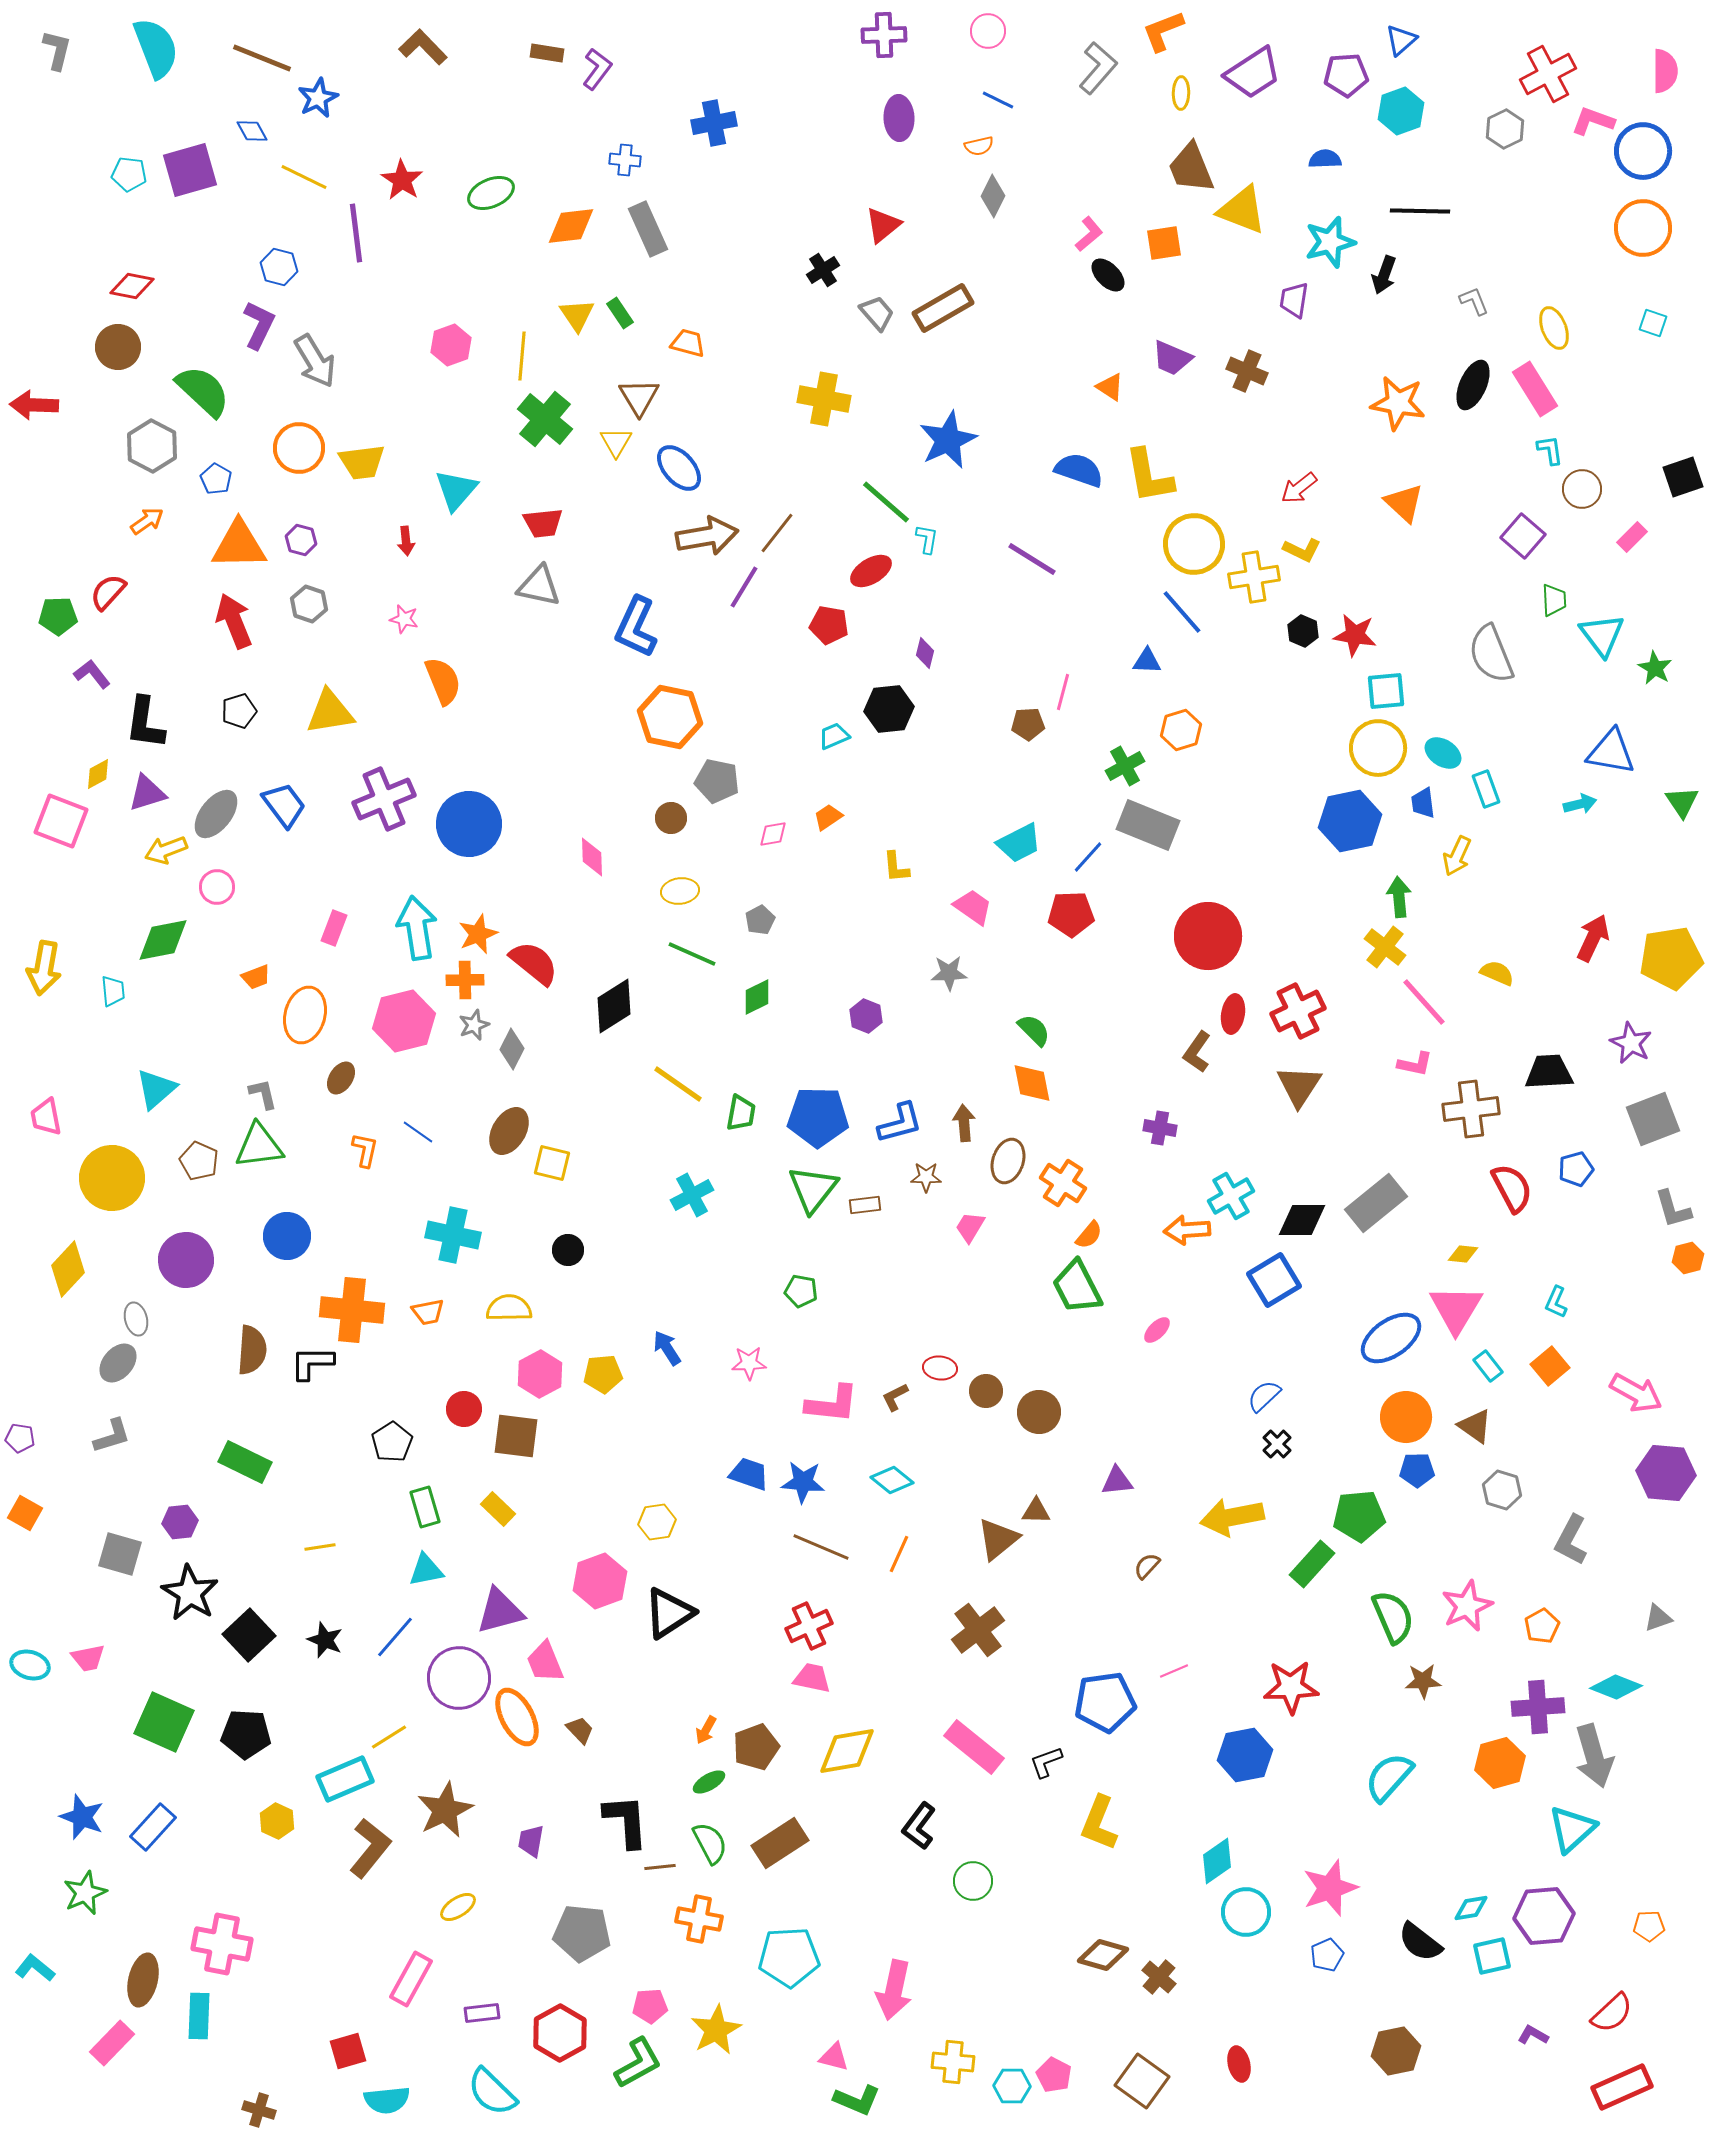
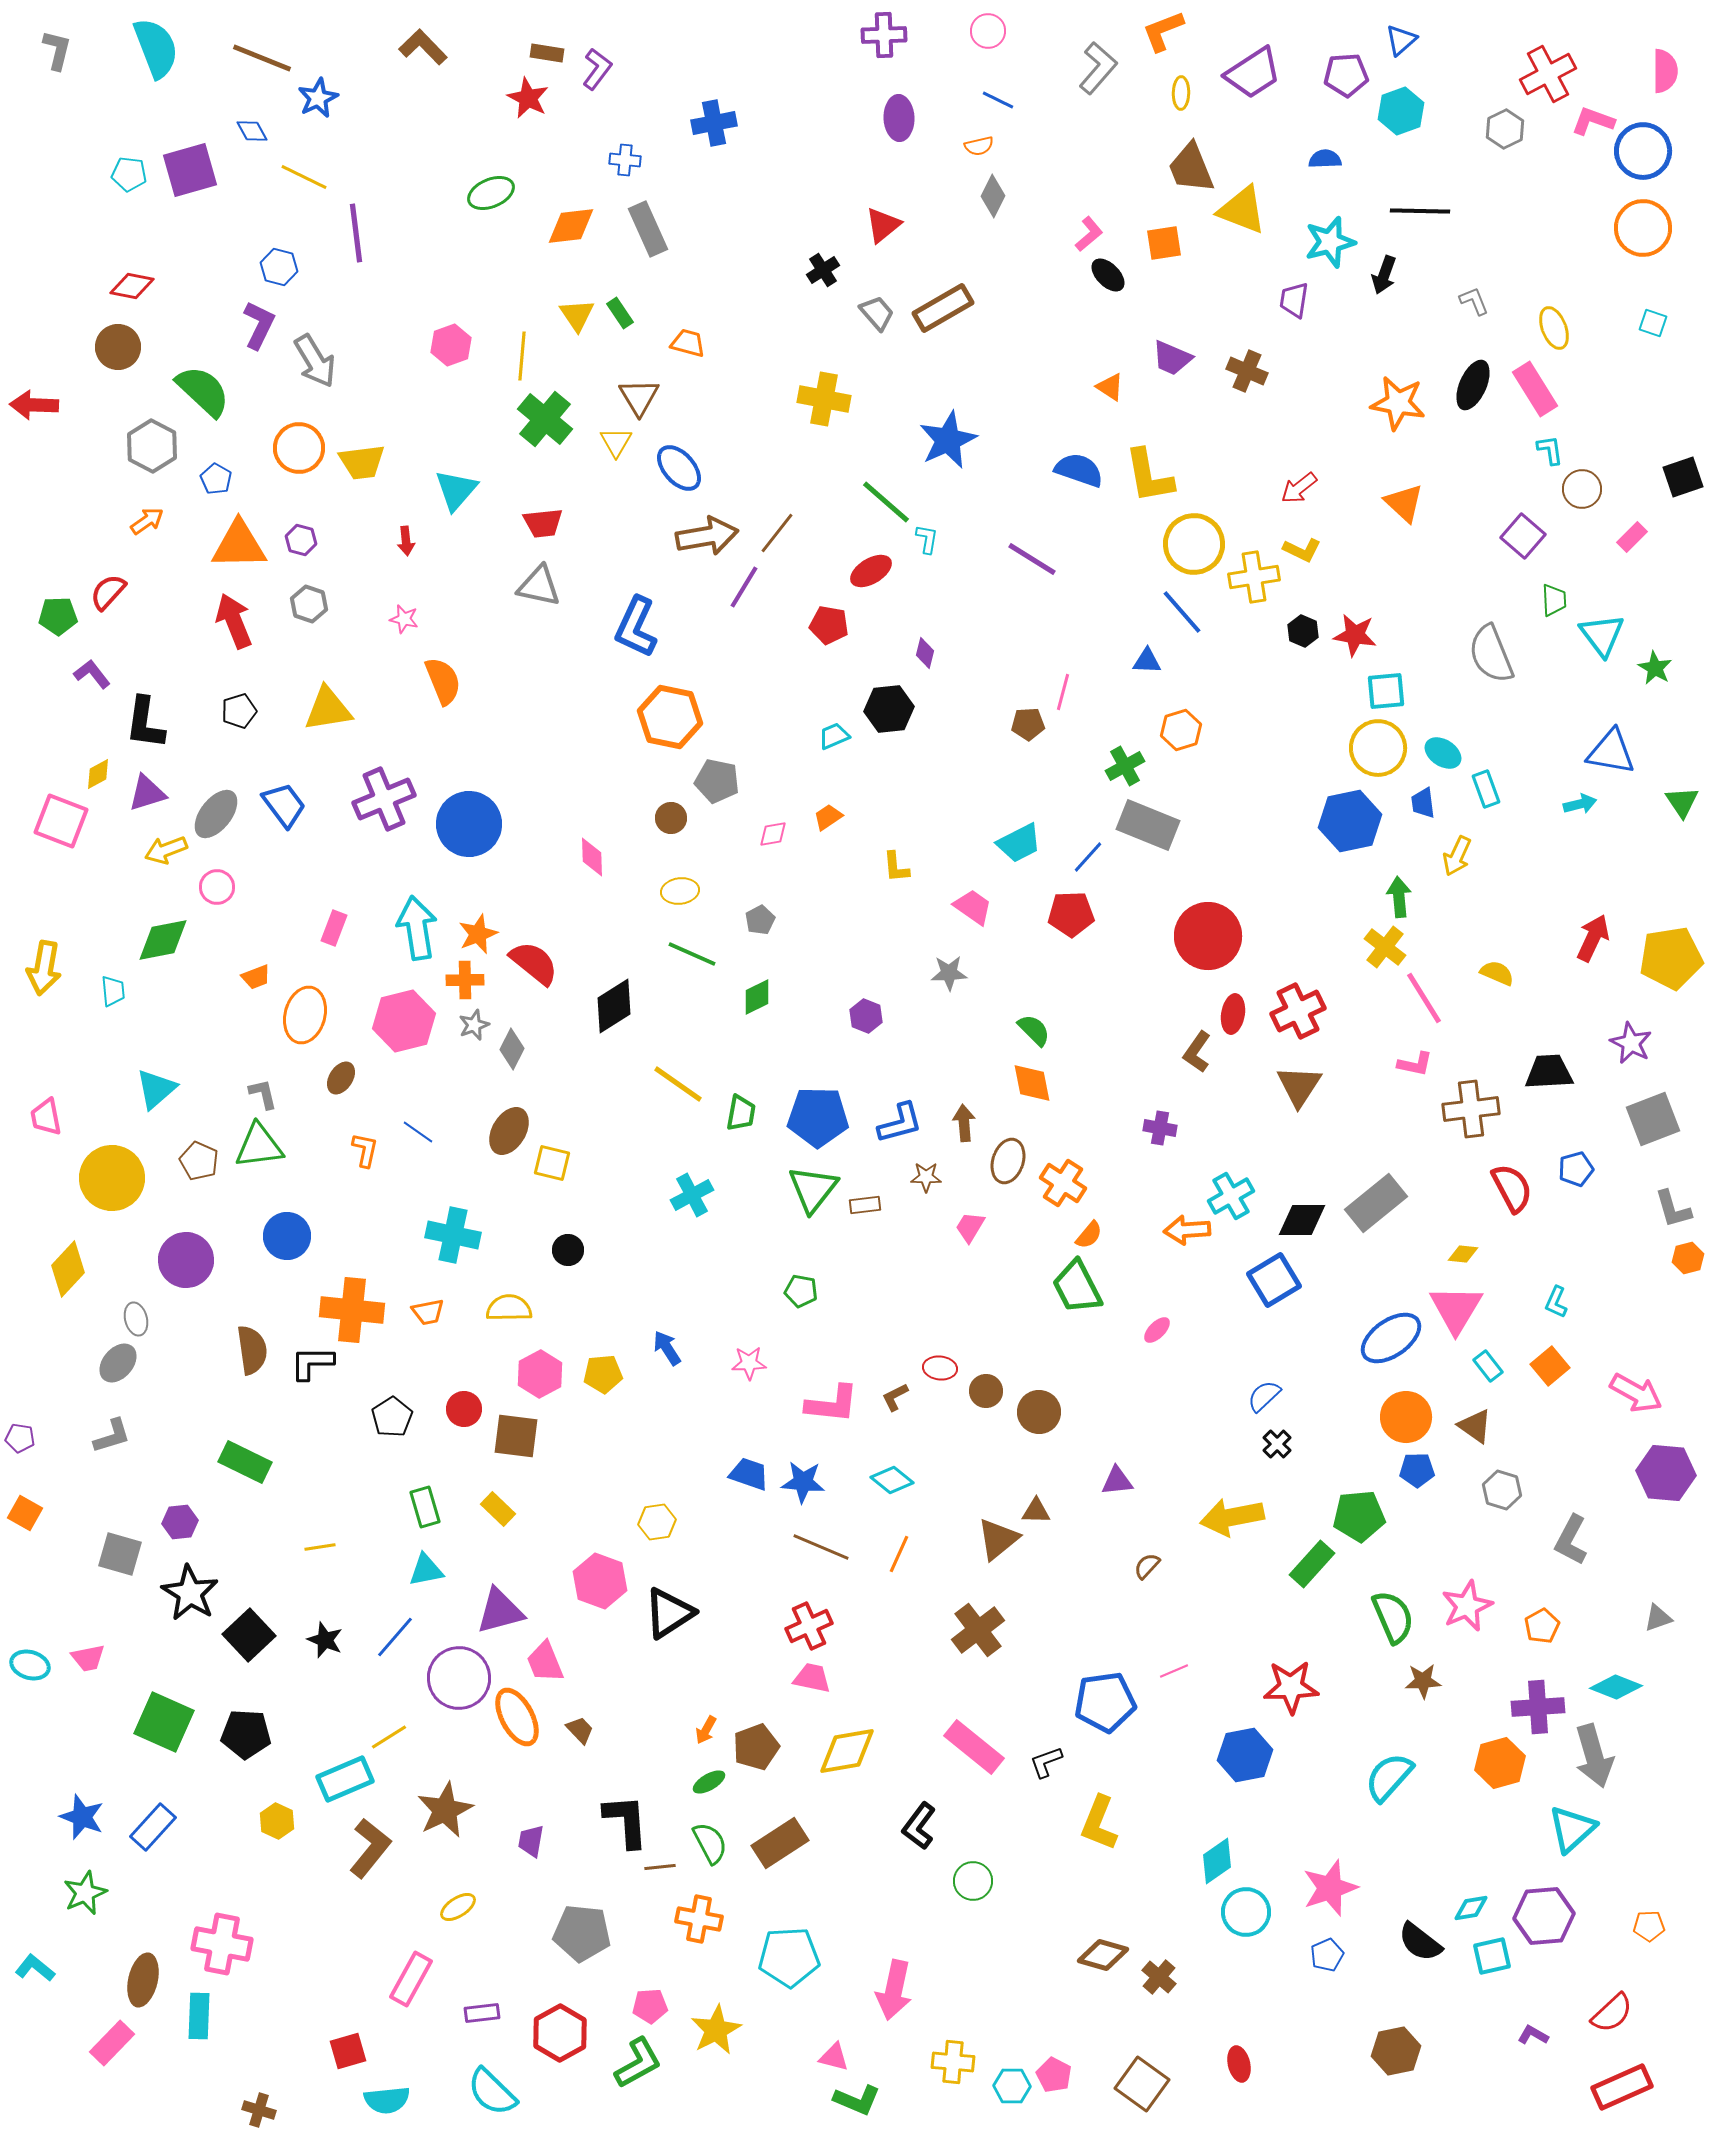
red star at (402, 180): moved 126 px right, 82 px up; rotated 6 degrees counterclockwise
yellow triangle at (330, 712): moved 2 px left, 3 px up
pink line at (1424, 1002): moved 4 px up; rotated 10 degrees clockwise
brown semicircle at (252, 1350): rotated 12 degrees counterclockwise
black pentagon at (392, 1442): moved 25 px up
pink hexagon at (600, 1581): rotated 20 degrees counterclockwise
brown square at (1142, 2081): moved 3 px down
